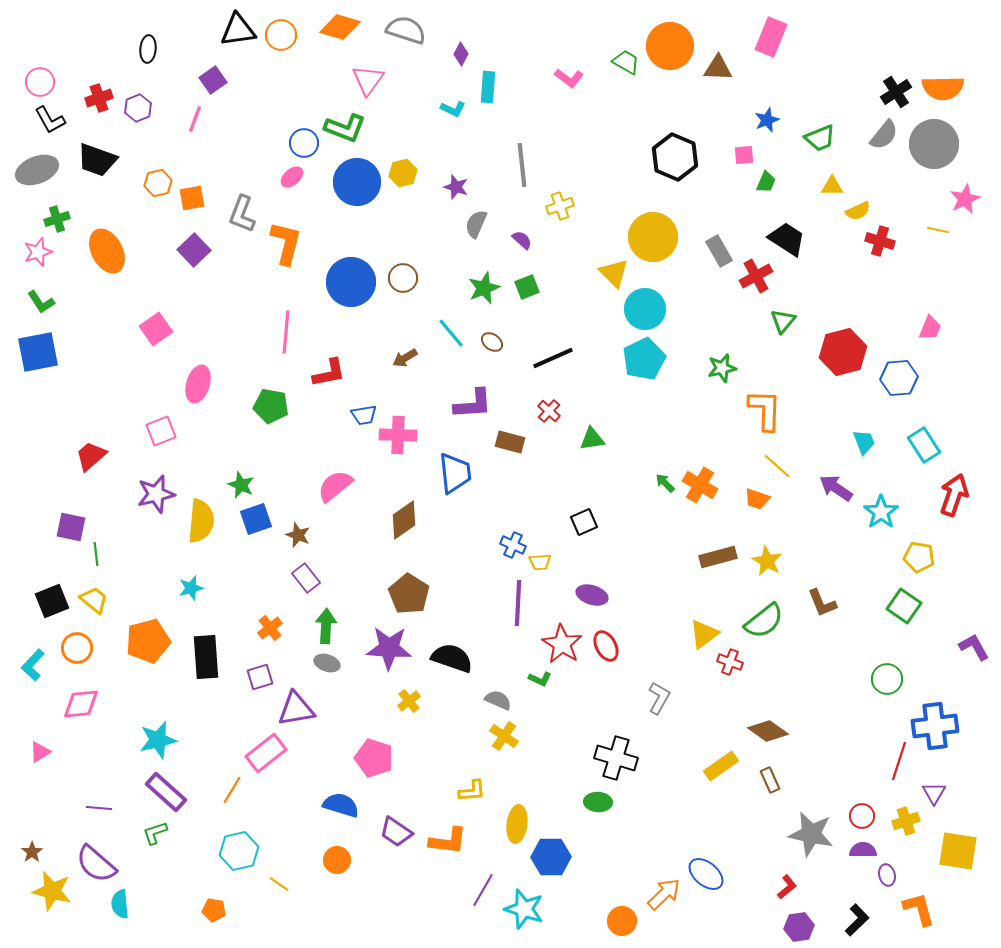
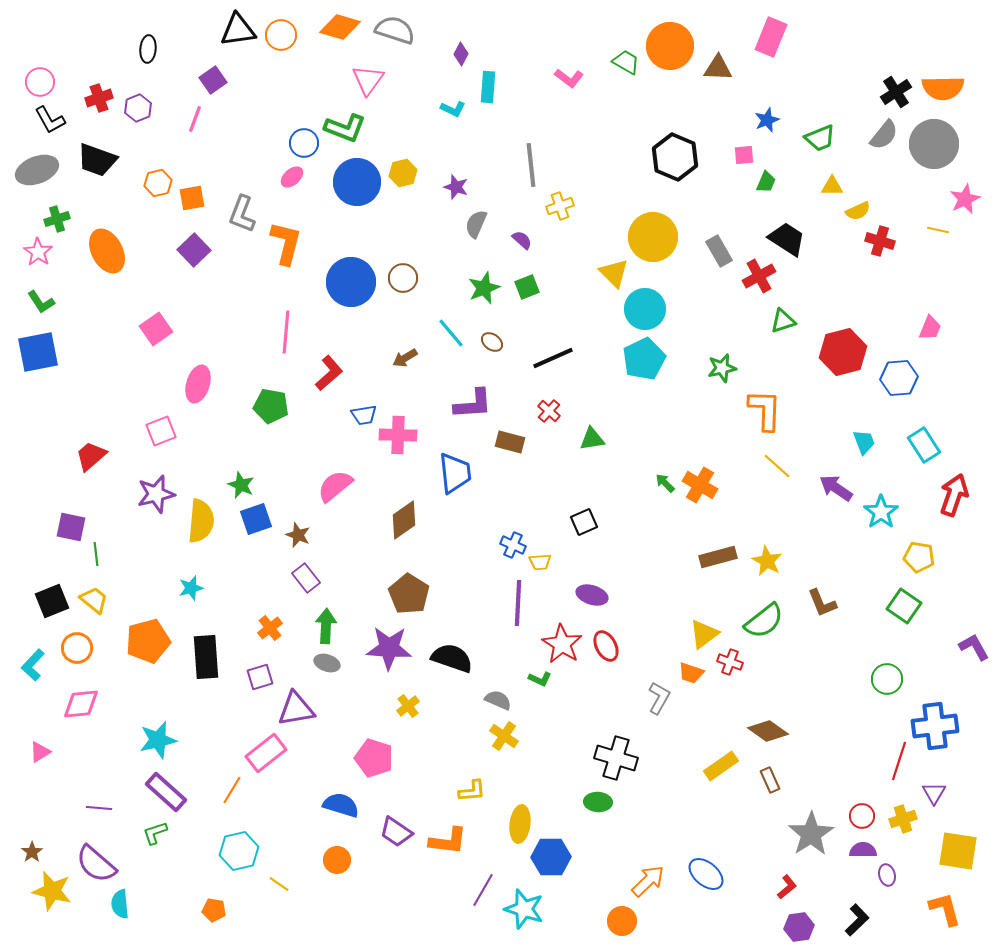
gray semicircle at (406, 30): moved 11 px left
gray line at (522, 165): moved 9 px right
pink star at (38, 252): rotated 20 degrees counterclockwise
red cross at (756, 276): moved 3 px right
green triangle at (783, 321): rotated 32 degrees clockwise
red L-shape at (329, 373): rotated 30 degrees counterclockwise
orange trapezoid at (757, 499): moved 66 px left, 174 px down
yellow cross at (409, 701): moved 1 px left, 5 px down
yellow cross at (906, 821): moved 3 px left, 2 px up
yellow ellipse at (517, 824): moved 3 px right
gray star at (811, 834): rotated 27 degrees clockwise
orange arrow at (664, 894): moved 16 px left, 13 px up
orange L-shape at (919, 909): moved 26 px right
